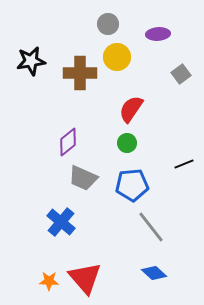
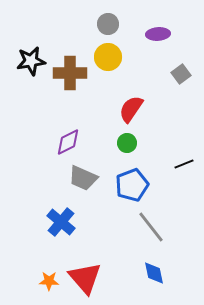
yellow circle: moved 9 px left
brown cross: moved 10 px left
purple diamond: rotated 12 degrees clockwise
blue pentagon: rotated 16 degrees counterclockwise
blue diamond: rotated 35 degrees clockwise
